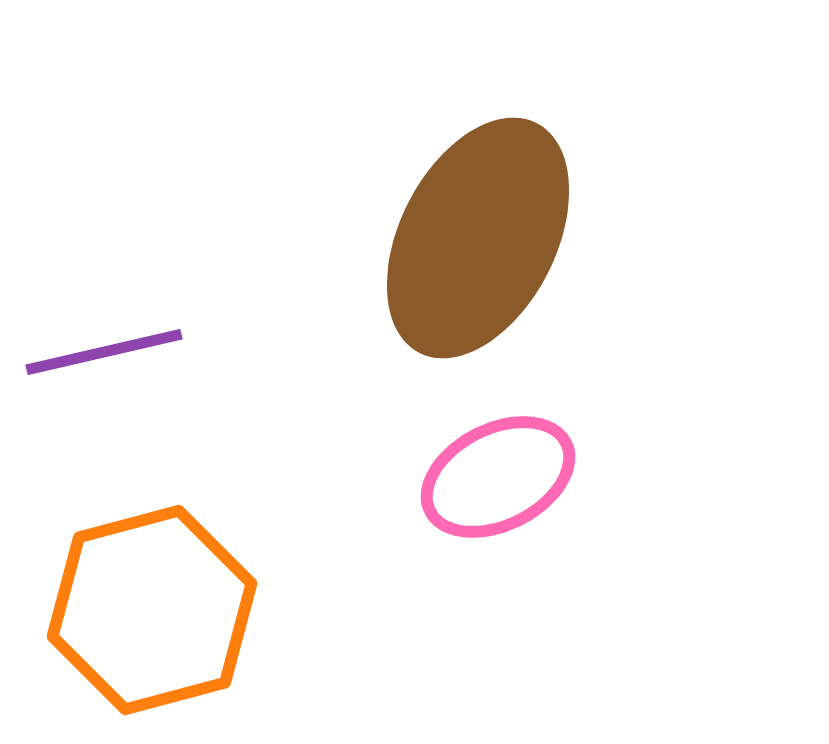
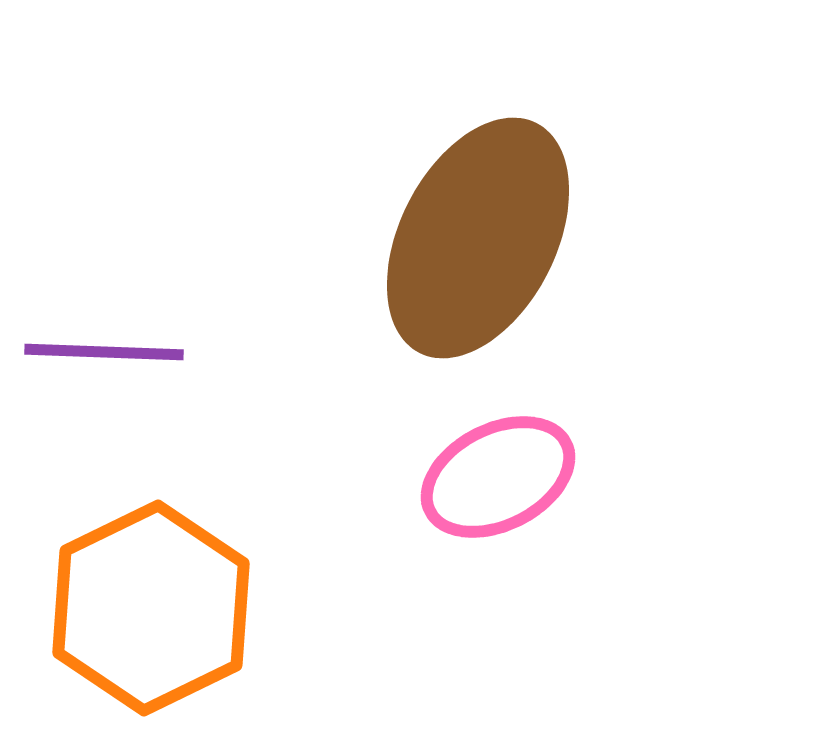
purple line: rotated 15 degrees clockwise
orange hexagon: moved 1 px left, 2 px up; rotated 11 degrees counterclockwise
